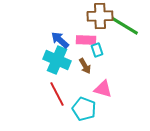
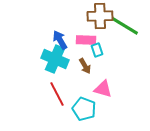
blue arrow: rotated 18 degrees clockwise
cyan cross: moved 2 px left, 1 px up
